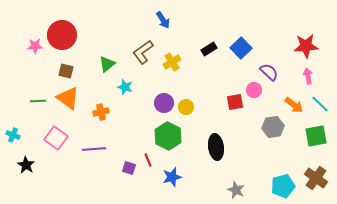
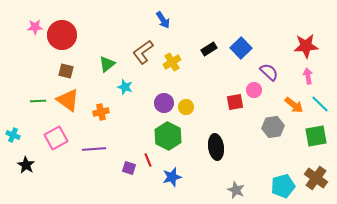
pink star: moved 19 px up
orange triangle: moved 2 px down
pink square: rotated 25 degrees clockwise
